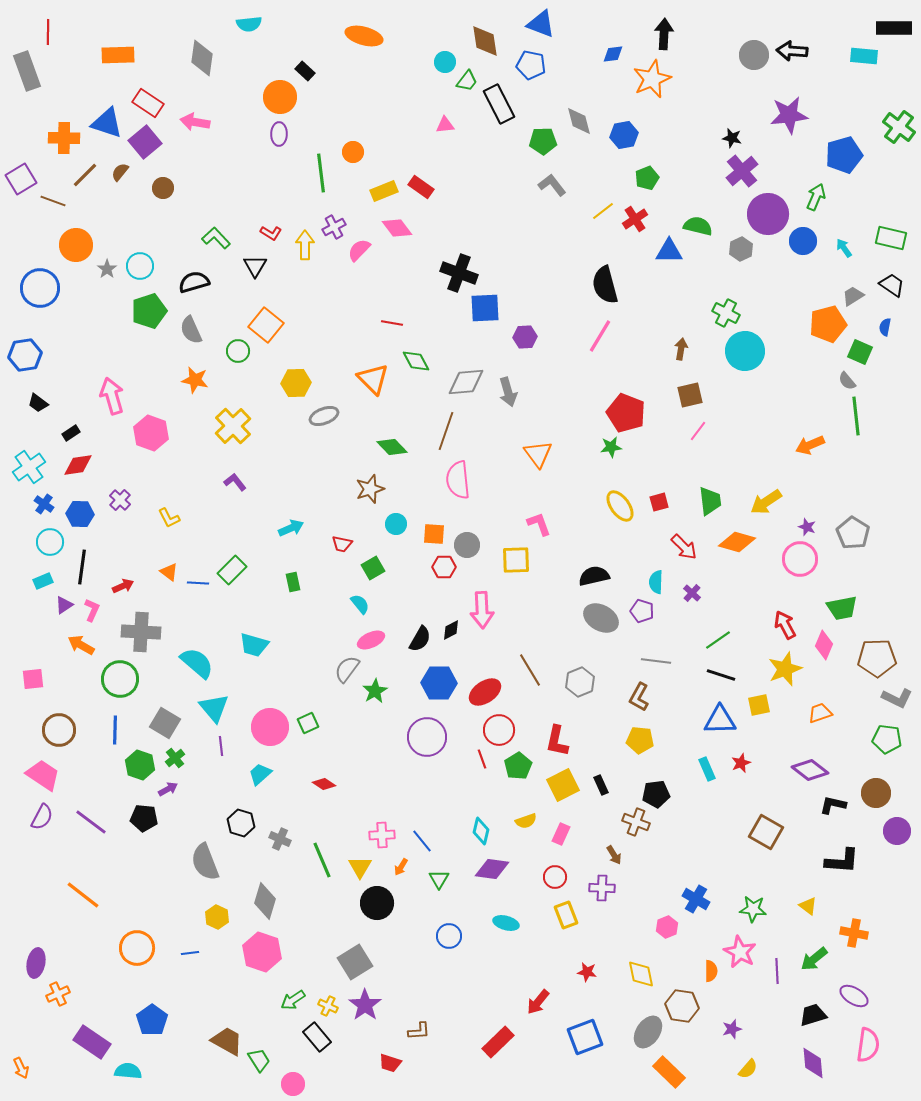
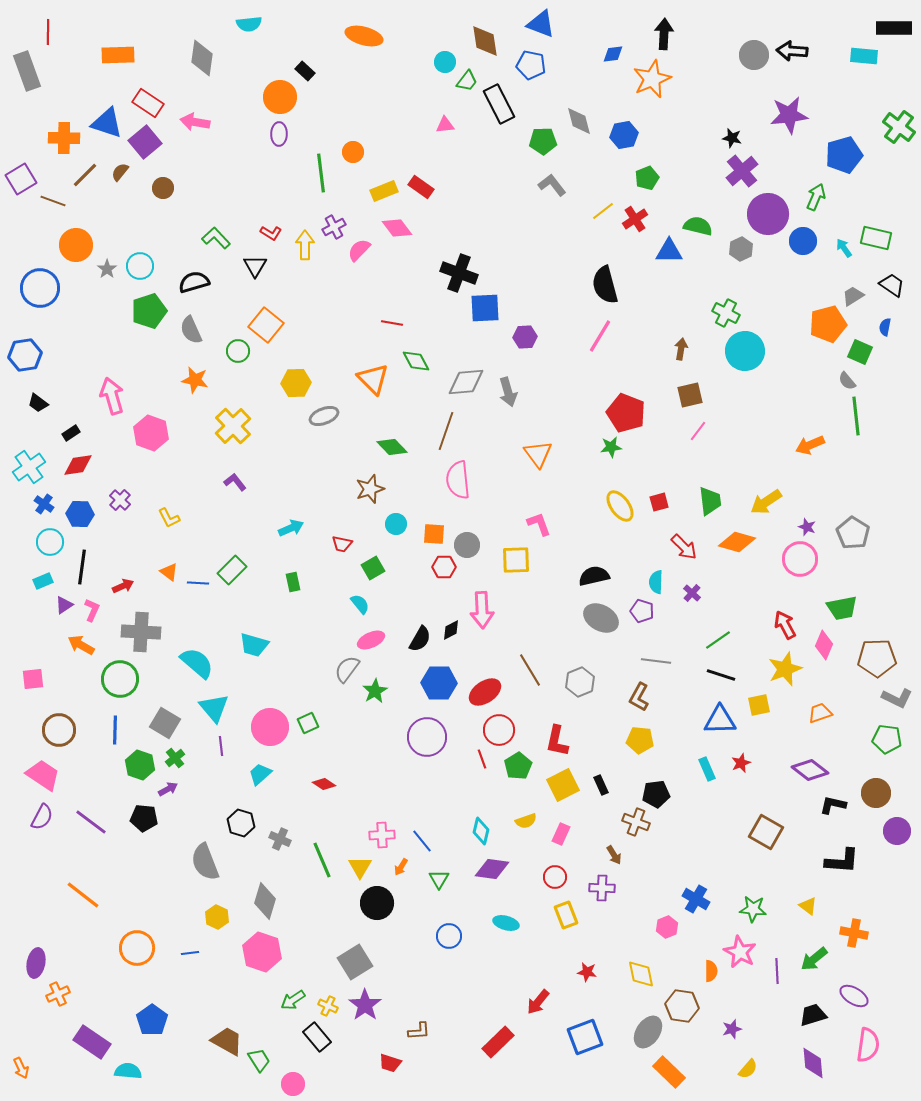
green rectangle at (891, 238): moved 15 px left
